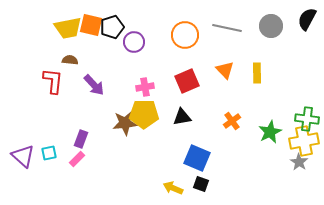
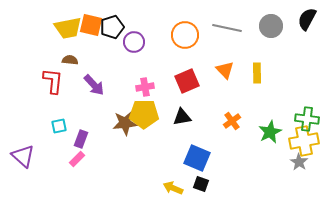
cyan square: moved 10 px right, 27 px up
